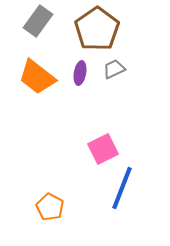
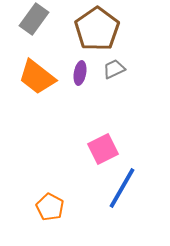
gray rectangle: moved 4 px left, 2 px up
blue line: rotated 9 degrees clockwise
